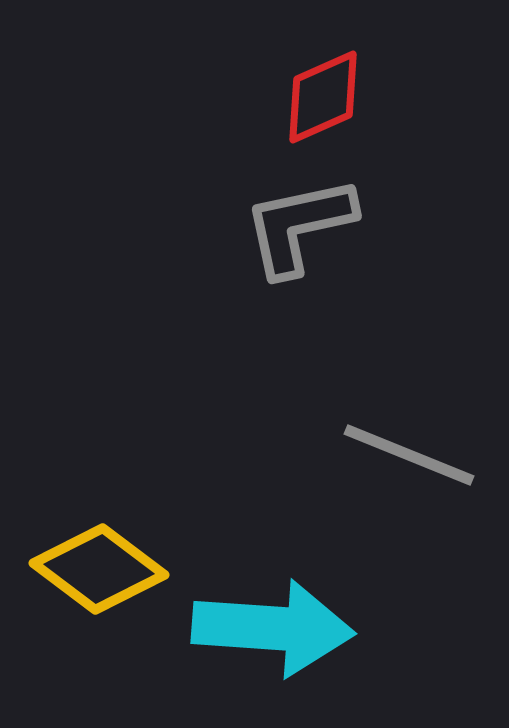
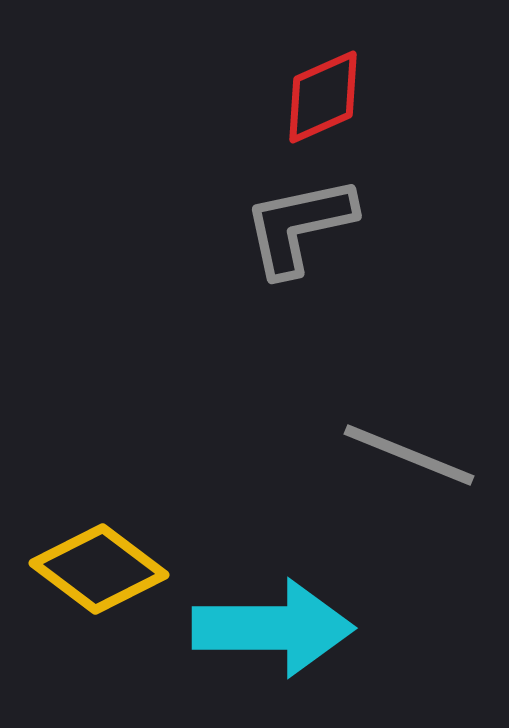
cyan arrow: rotated 4 degrees counterclockwise
